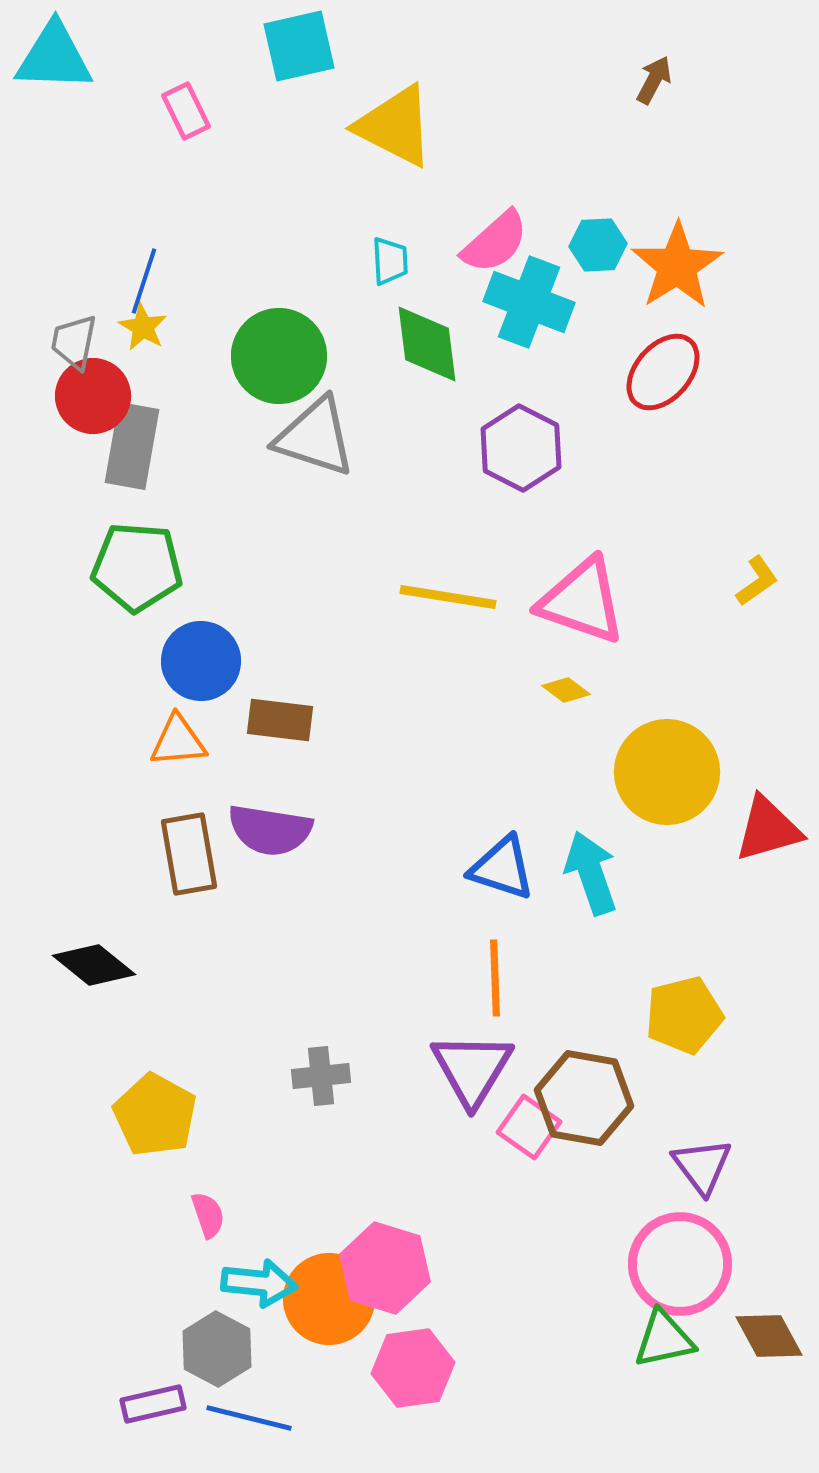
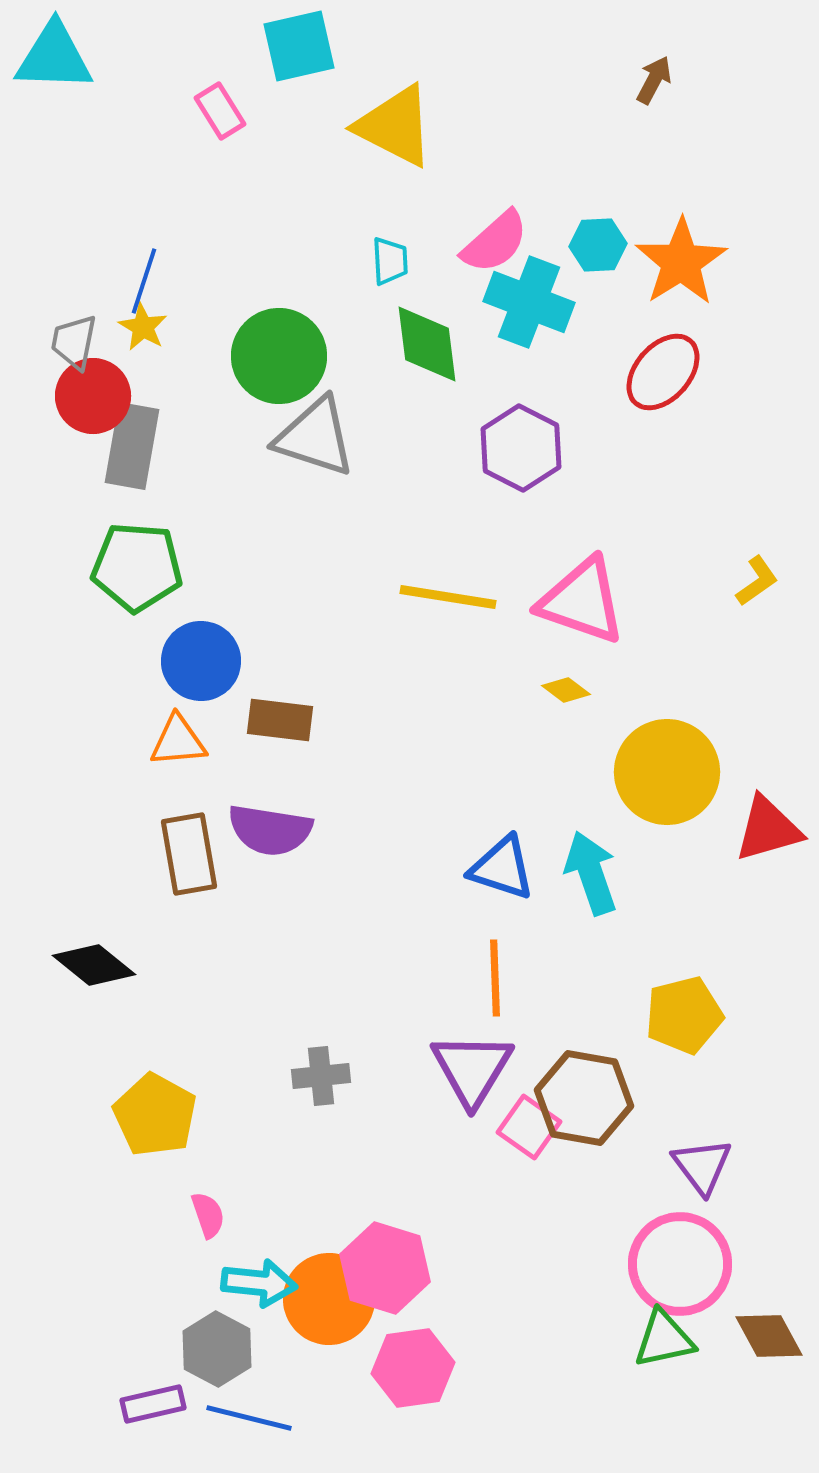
pink rectangle at (186, 111): moved 34 px right; rotated 6 degrees counterclockwise
orange star at (677, 266): moved 4 px right, 4 px up
